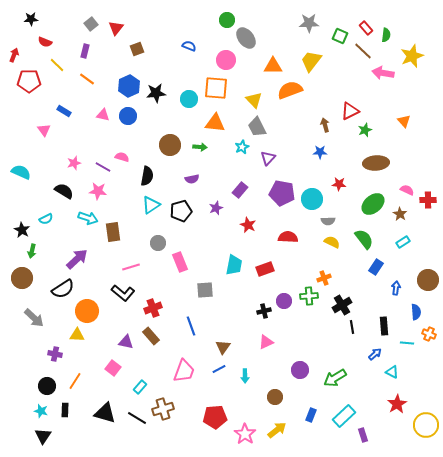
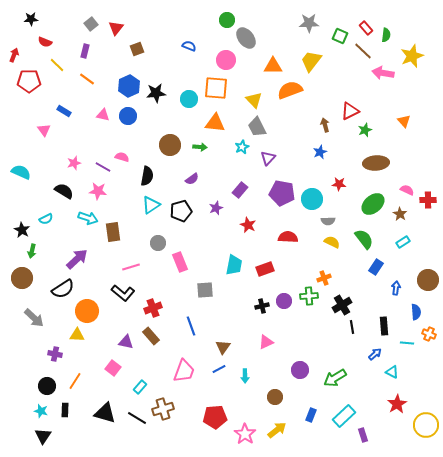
blue star at (320, 152): rotated 24 degrees counterclockwise
purple semicircle at (192, 179): rotated 24 degrees counterclockwise
black cross at (264, 311): moved 2 px left, 5 px up
